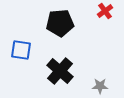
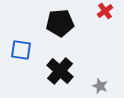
gray star: rotated 21 degrees clockwise
